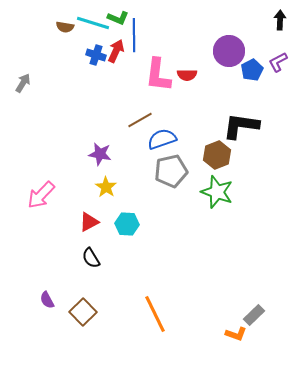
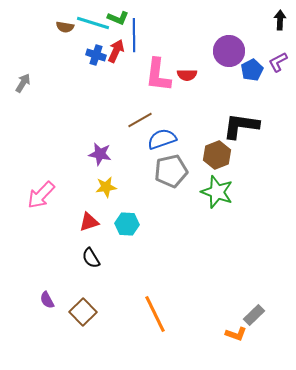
yellow star: rotated 30 degrees clockwise
red triangle: rotated 10 degrees clockwise
